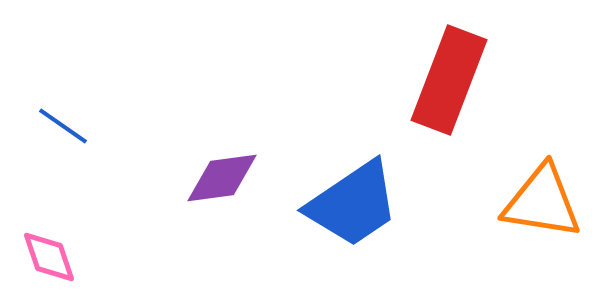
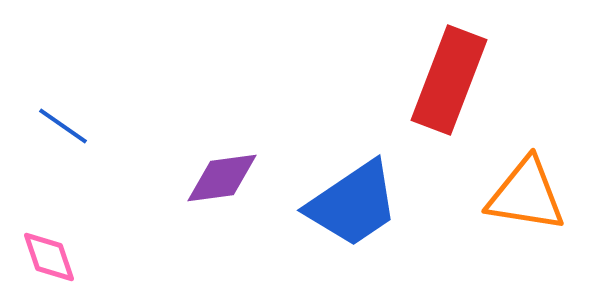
orange triangle: moved 16 px left, 7 px up
